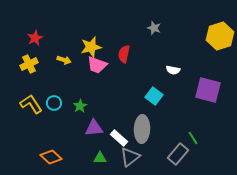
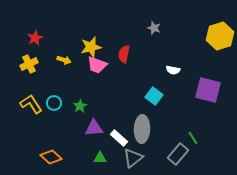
gray triangle: moved 3 px right, 1 px down
